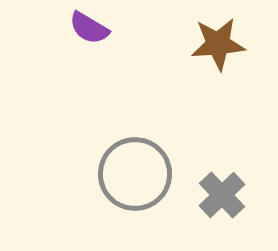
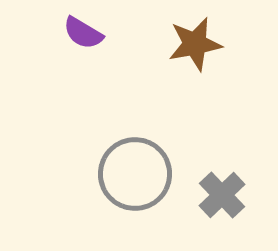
purple semicircle: moved 6 px left, 5 px down
brown star: moved 23 px left; rotated 6 degrees counterclockwise
